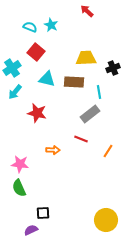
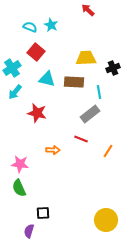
red arrow: moved 1 px right, 1 px up
purple semicircle: moved 2 px left, 1 px down; rotated 48 degrees counterclockwise
